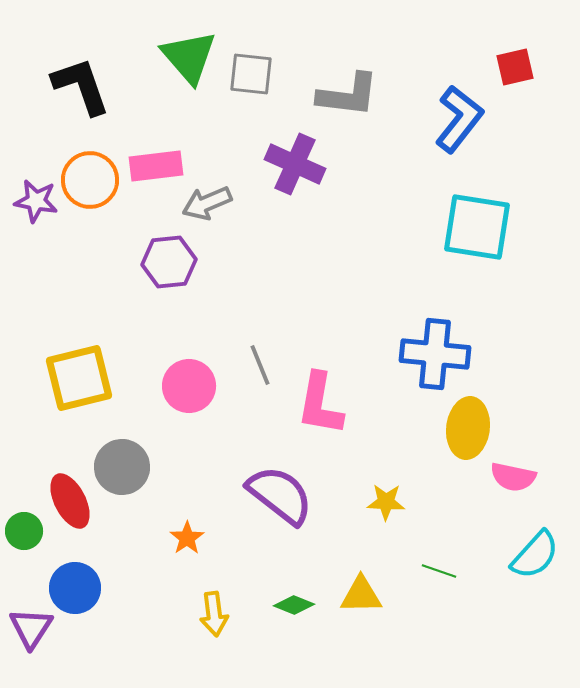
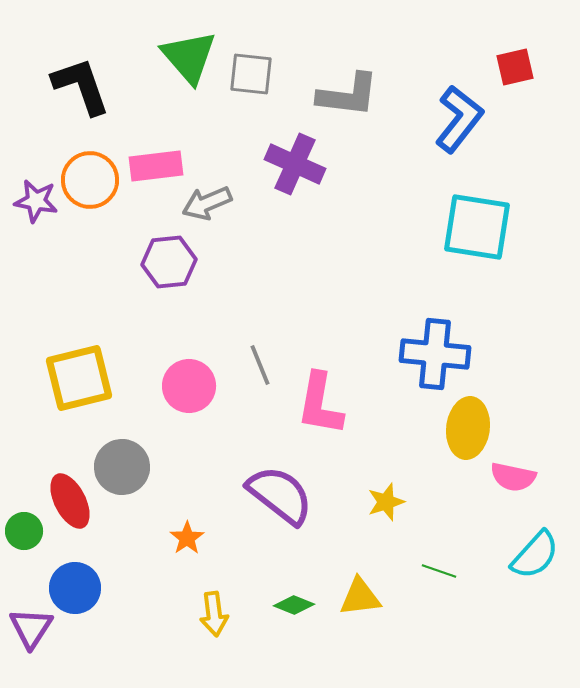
yellow star: rotated 21 degrees counterclockwise
yellow triangle: moved 1 px left, 2 px down; rotated 6 degrees counterclockwise
